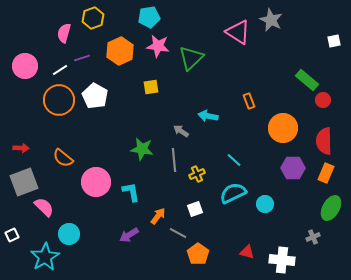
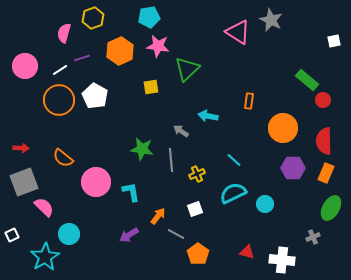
green triangle at (191, 58): moved 4 px left, 11 px down
orange rectangle at (249, 101): rotated 28 degrees clockwise
gray line at (174, 160): moved 3 px left
gray line at (178, 233): moved 2 px left, 1 px down
